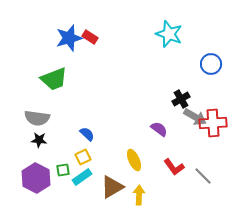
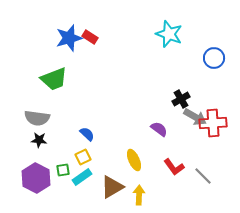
blue circle: moved 3 px right, 6 px up
